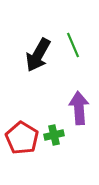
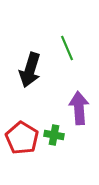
green line: moved 6 px left, 3 px down
black arrow: moved 8 px left, 15 px down; rotated 12 degrees counterclockwise
green cross: rotated 24 degrees clockwise
